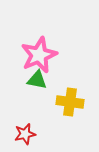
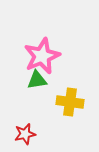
pink star: moved 3 px right, 1 px down
green triangle: rotated 20 degrees counterclockwise
